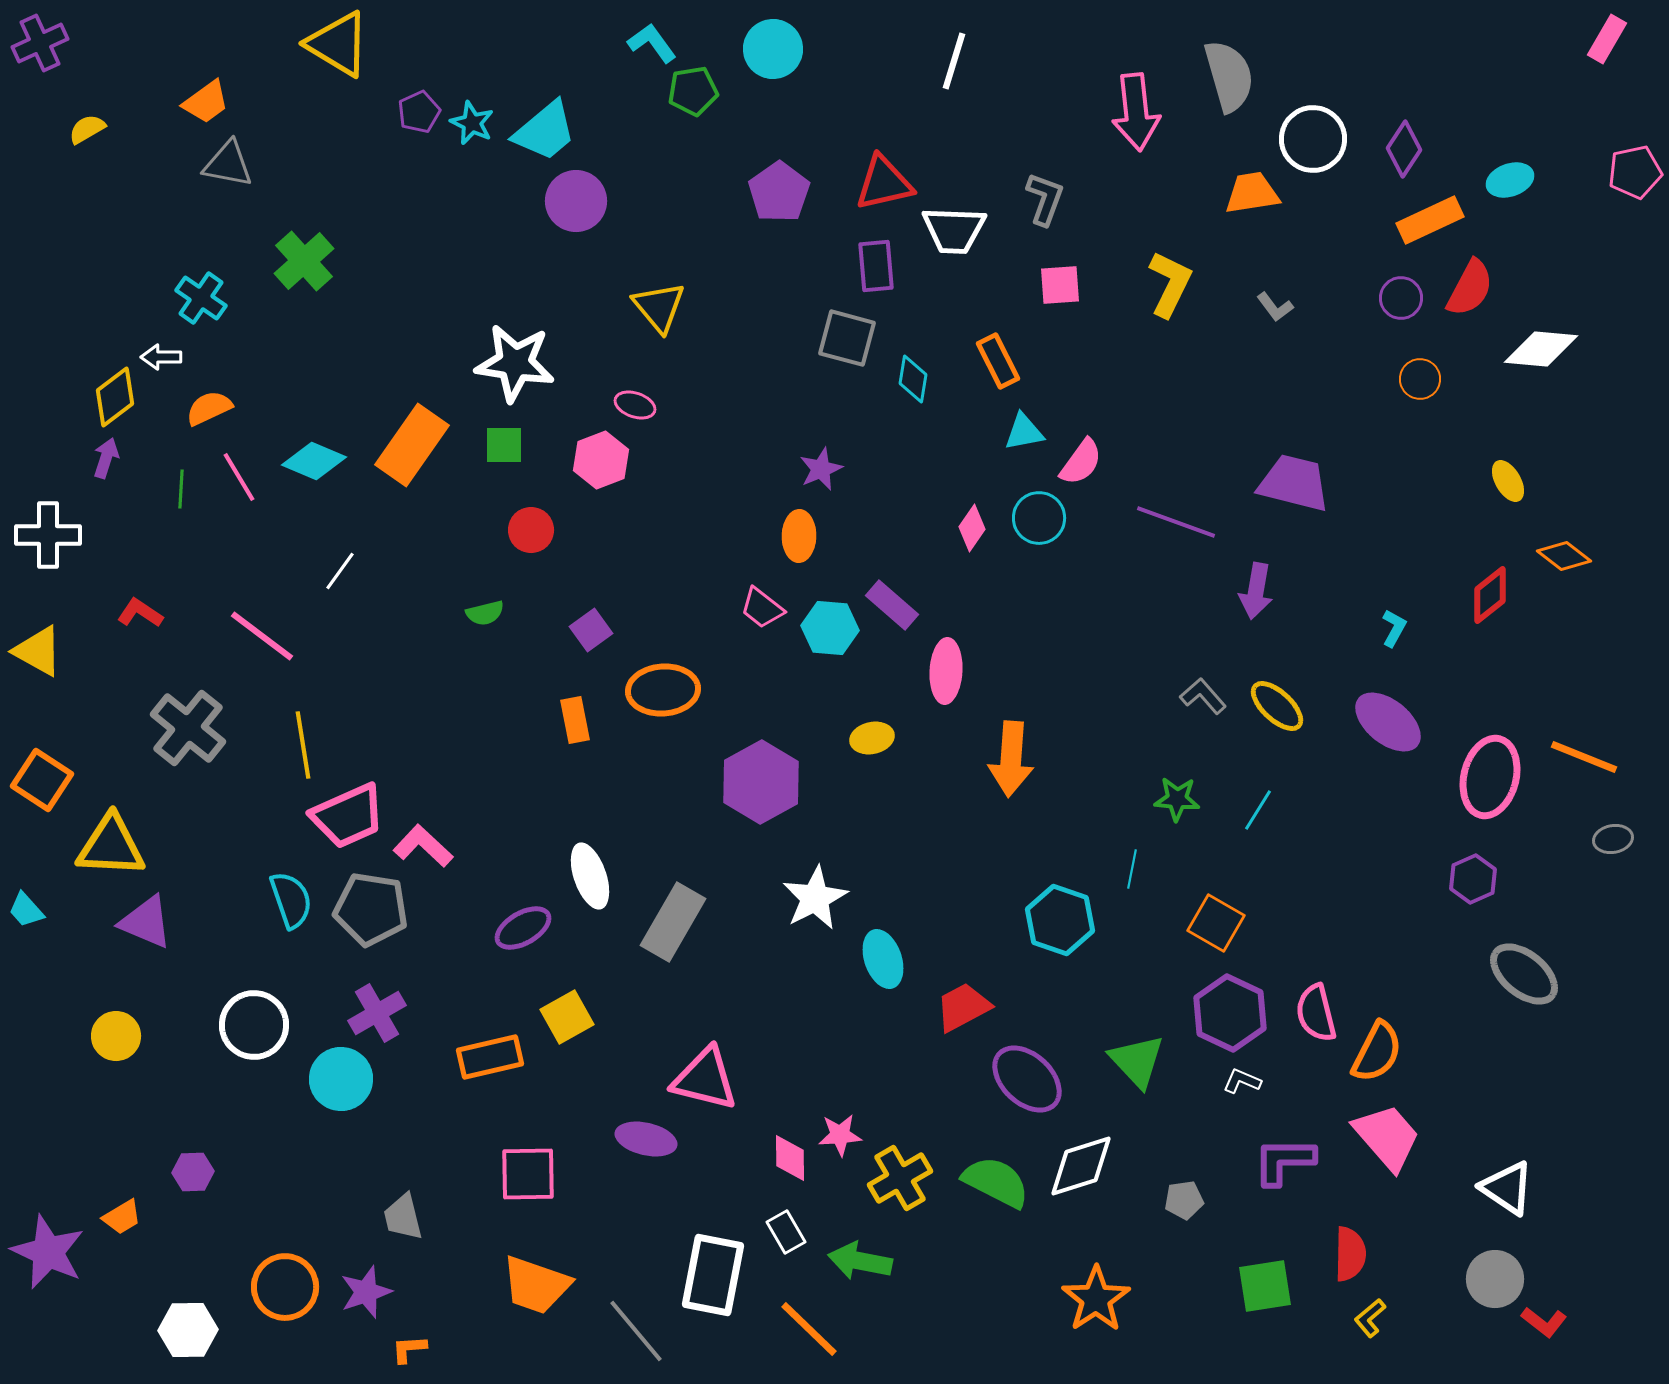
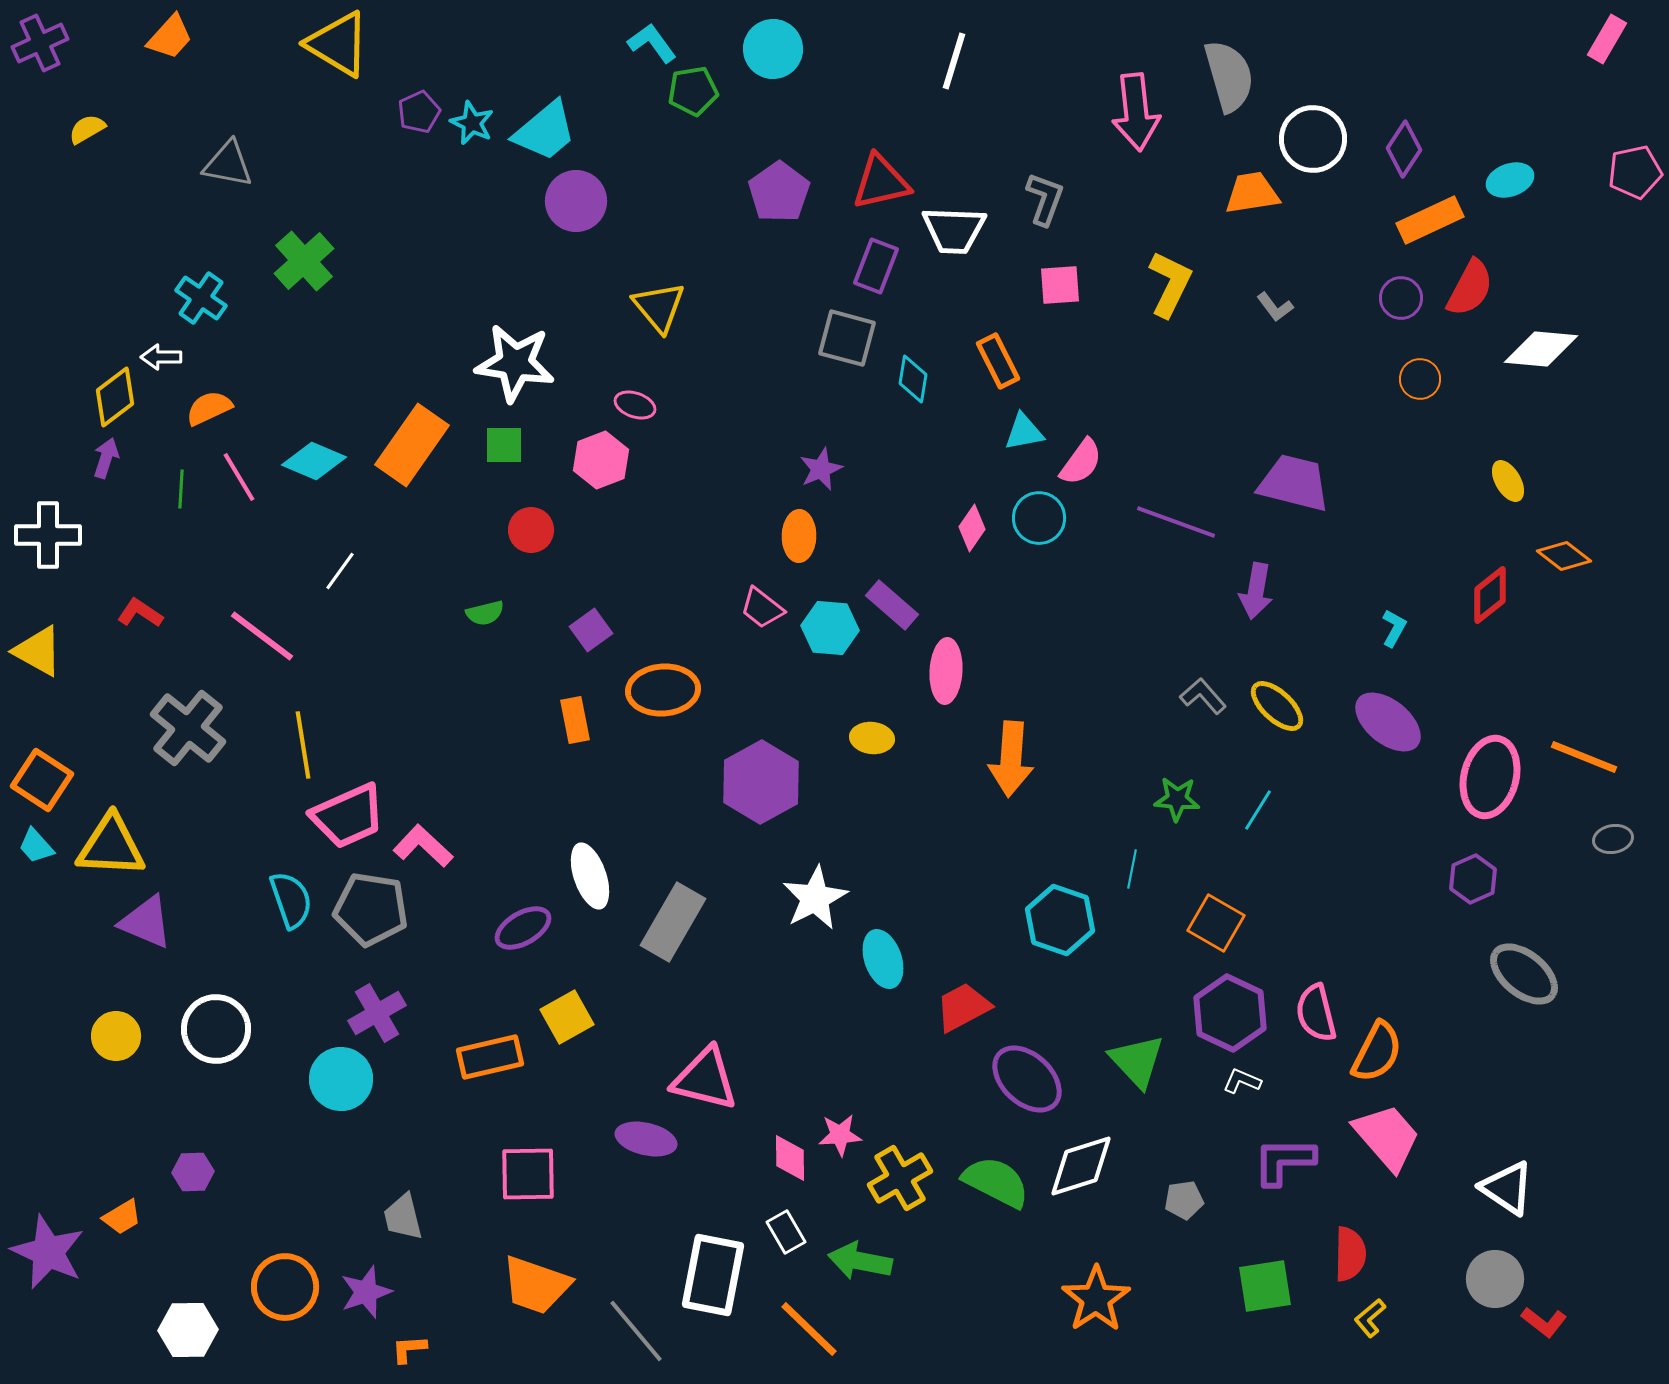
orange trapezoid at (206, 102): moved 36 px left, 65 px up; rotated 12 degrees counterclockwise
red triangle at (884, 183): moved 3 px left, 1 px up
purple rectangle at (876, 266): rotated 26 degrees clockwise
yellow ellipse at (872, 738): rotated 18 degrees clockwise
cyan trapezoid at (26, 910): moved 10 px right, 64 px up
white circle at (254, 1025): moved 38 px left, 4 px down
